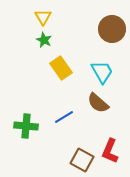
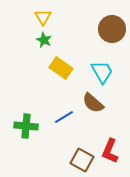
yellow rectangle: rotated 20 degrees counterclockwise
brown semicircle: moved 5 px left
